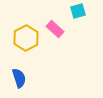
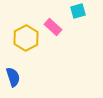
pink rectangle: moved 2 px left, 2 px up
blue semicircle: moved 6 px left, 1 px up
